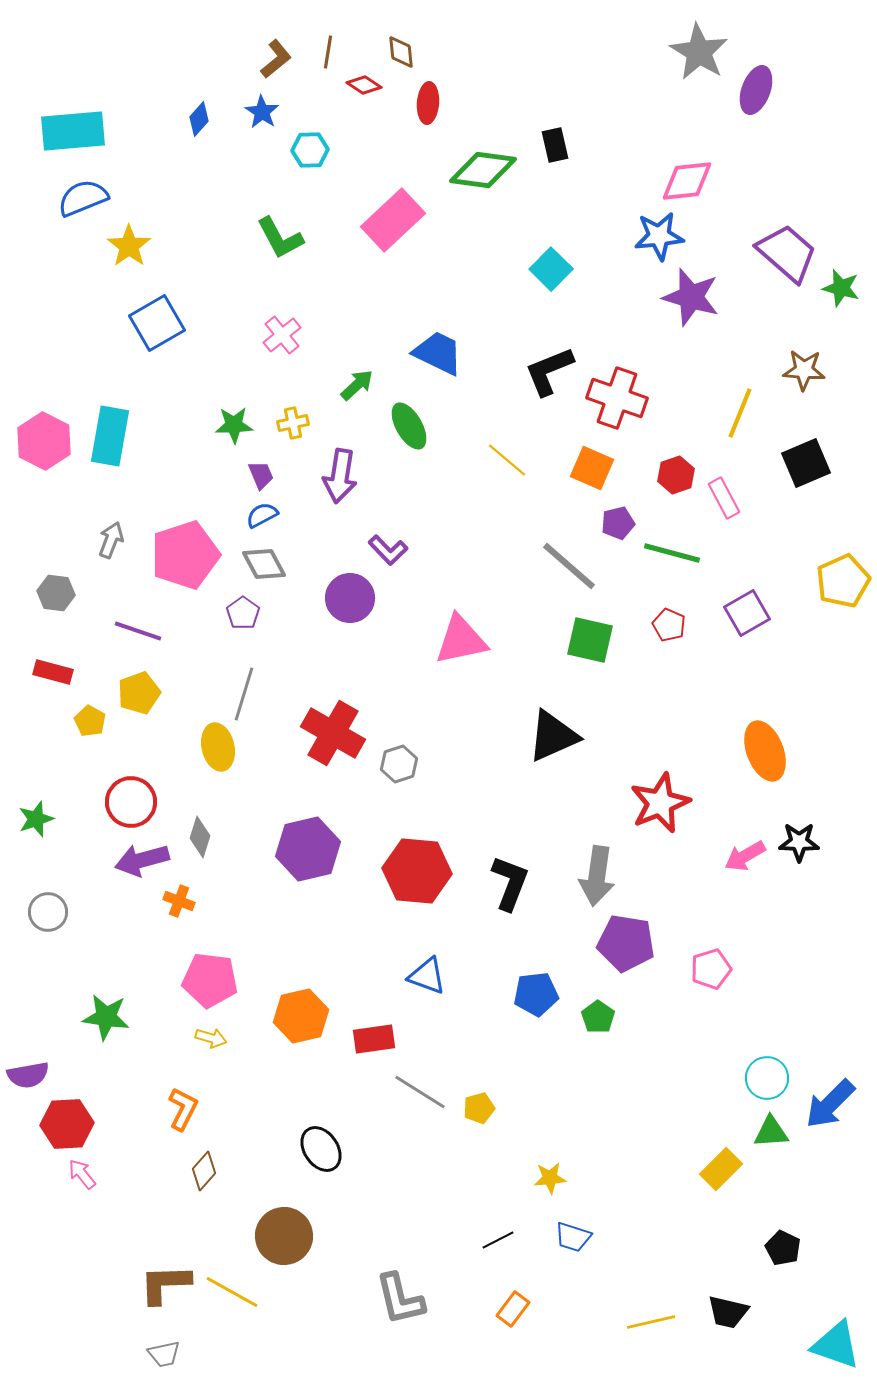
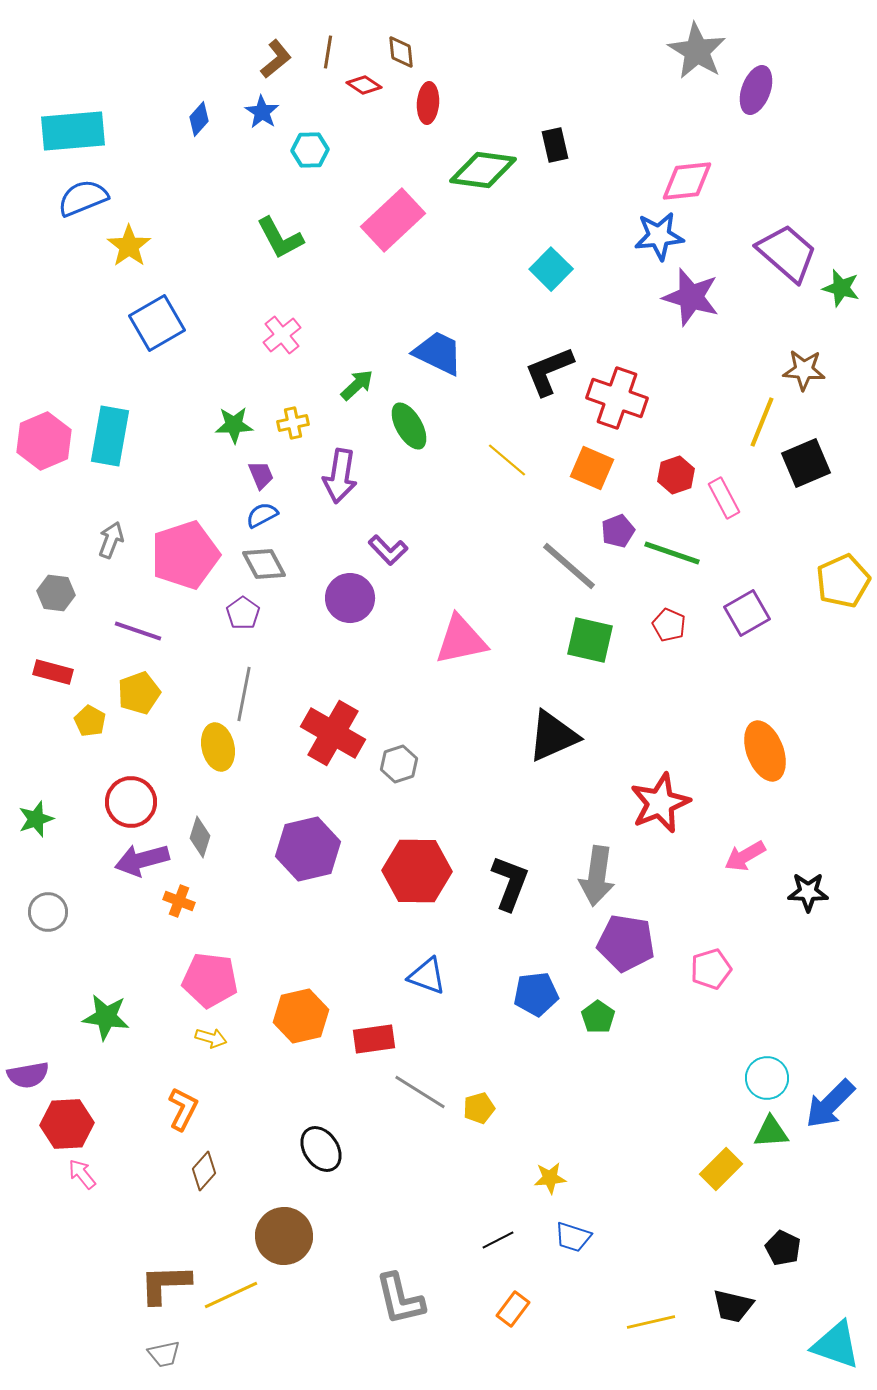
gray star at (699, 52): moved 2 px left, 1 px up
yellow line at (740, 413): moved 22 px right, 9 px down
pink hexagon at (44, 441): rotated 10 degrees clockwise
purple pentagon at (618, 523): moved 8 px down; rotated 8 degrees counterclockwise
green line at (672, 553): rotated 4 degrees clockwise
gray line at (244, 694): rotated 6 degrees counterclockwise
black star at (799, 842): moved 9 px right, 50 px down
red hexagon at (417, 871): rotated 4 degrees counterclockwise
yellow line at (232, 1292): moved 1 px left, 3 px down; rotated 54 degrees counterclockwise
black trapezoid at (728, 1312): moved 5 px right, 6 px up
